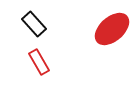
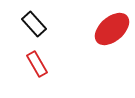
red rectangle: moved 2 px left, 2 px down
